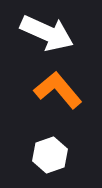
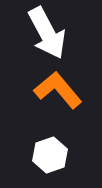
white arrow: rotated 38 degrees clockwise
